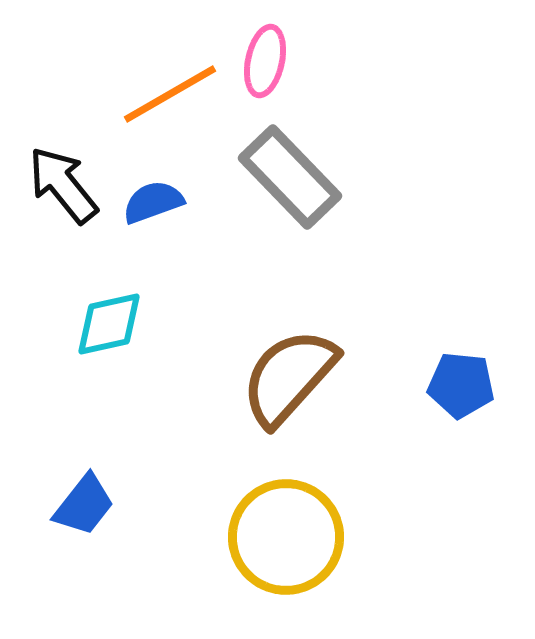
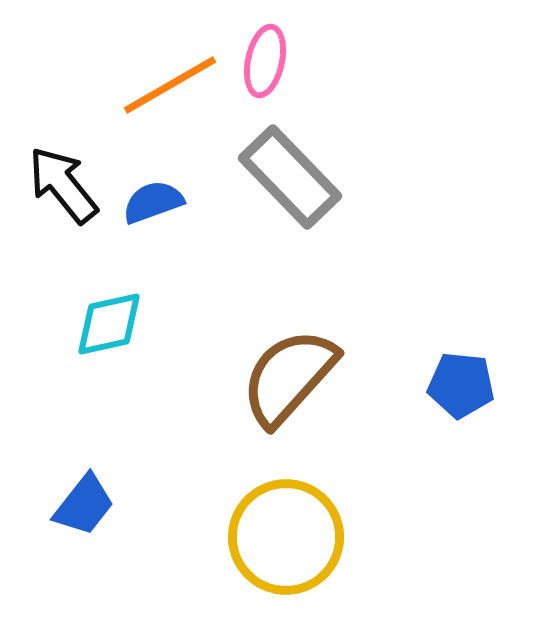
orange line: moved 9 px up
